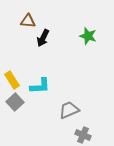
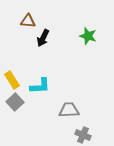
gray trapezoid: rotated 20 degrees clockwise
